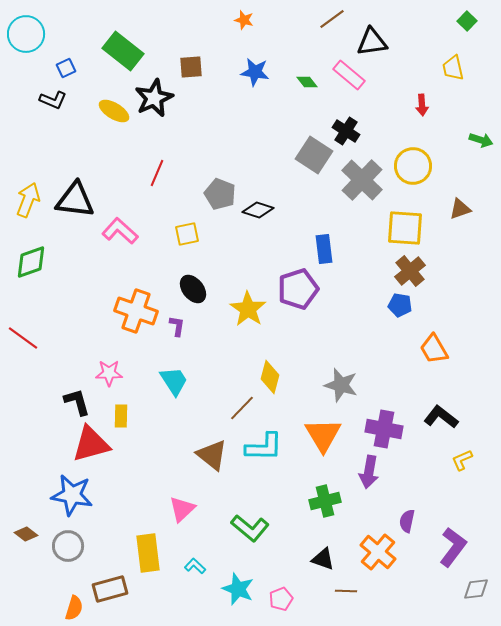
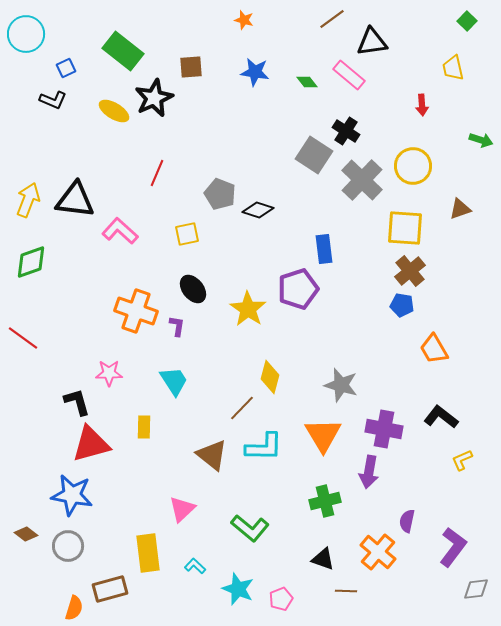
blue pentagon at (400, 305): moved 2 px right
yellow rectangle at (121, 416): moved 23 px right, 11 px down
